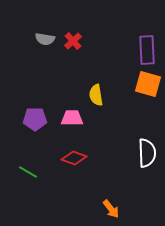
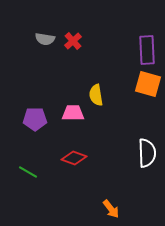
pink trapezoid: moved 1 px right, 5 px up
